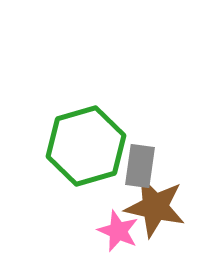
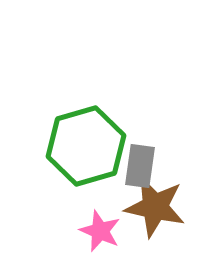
pink star: moved 18 px left
